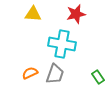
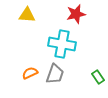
yellow triangle: moved 6 px left, 1 px down
